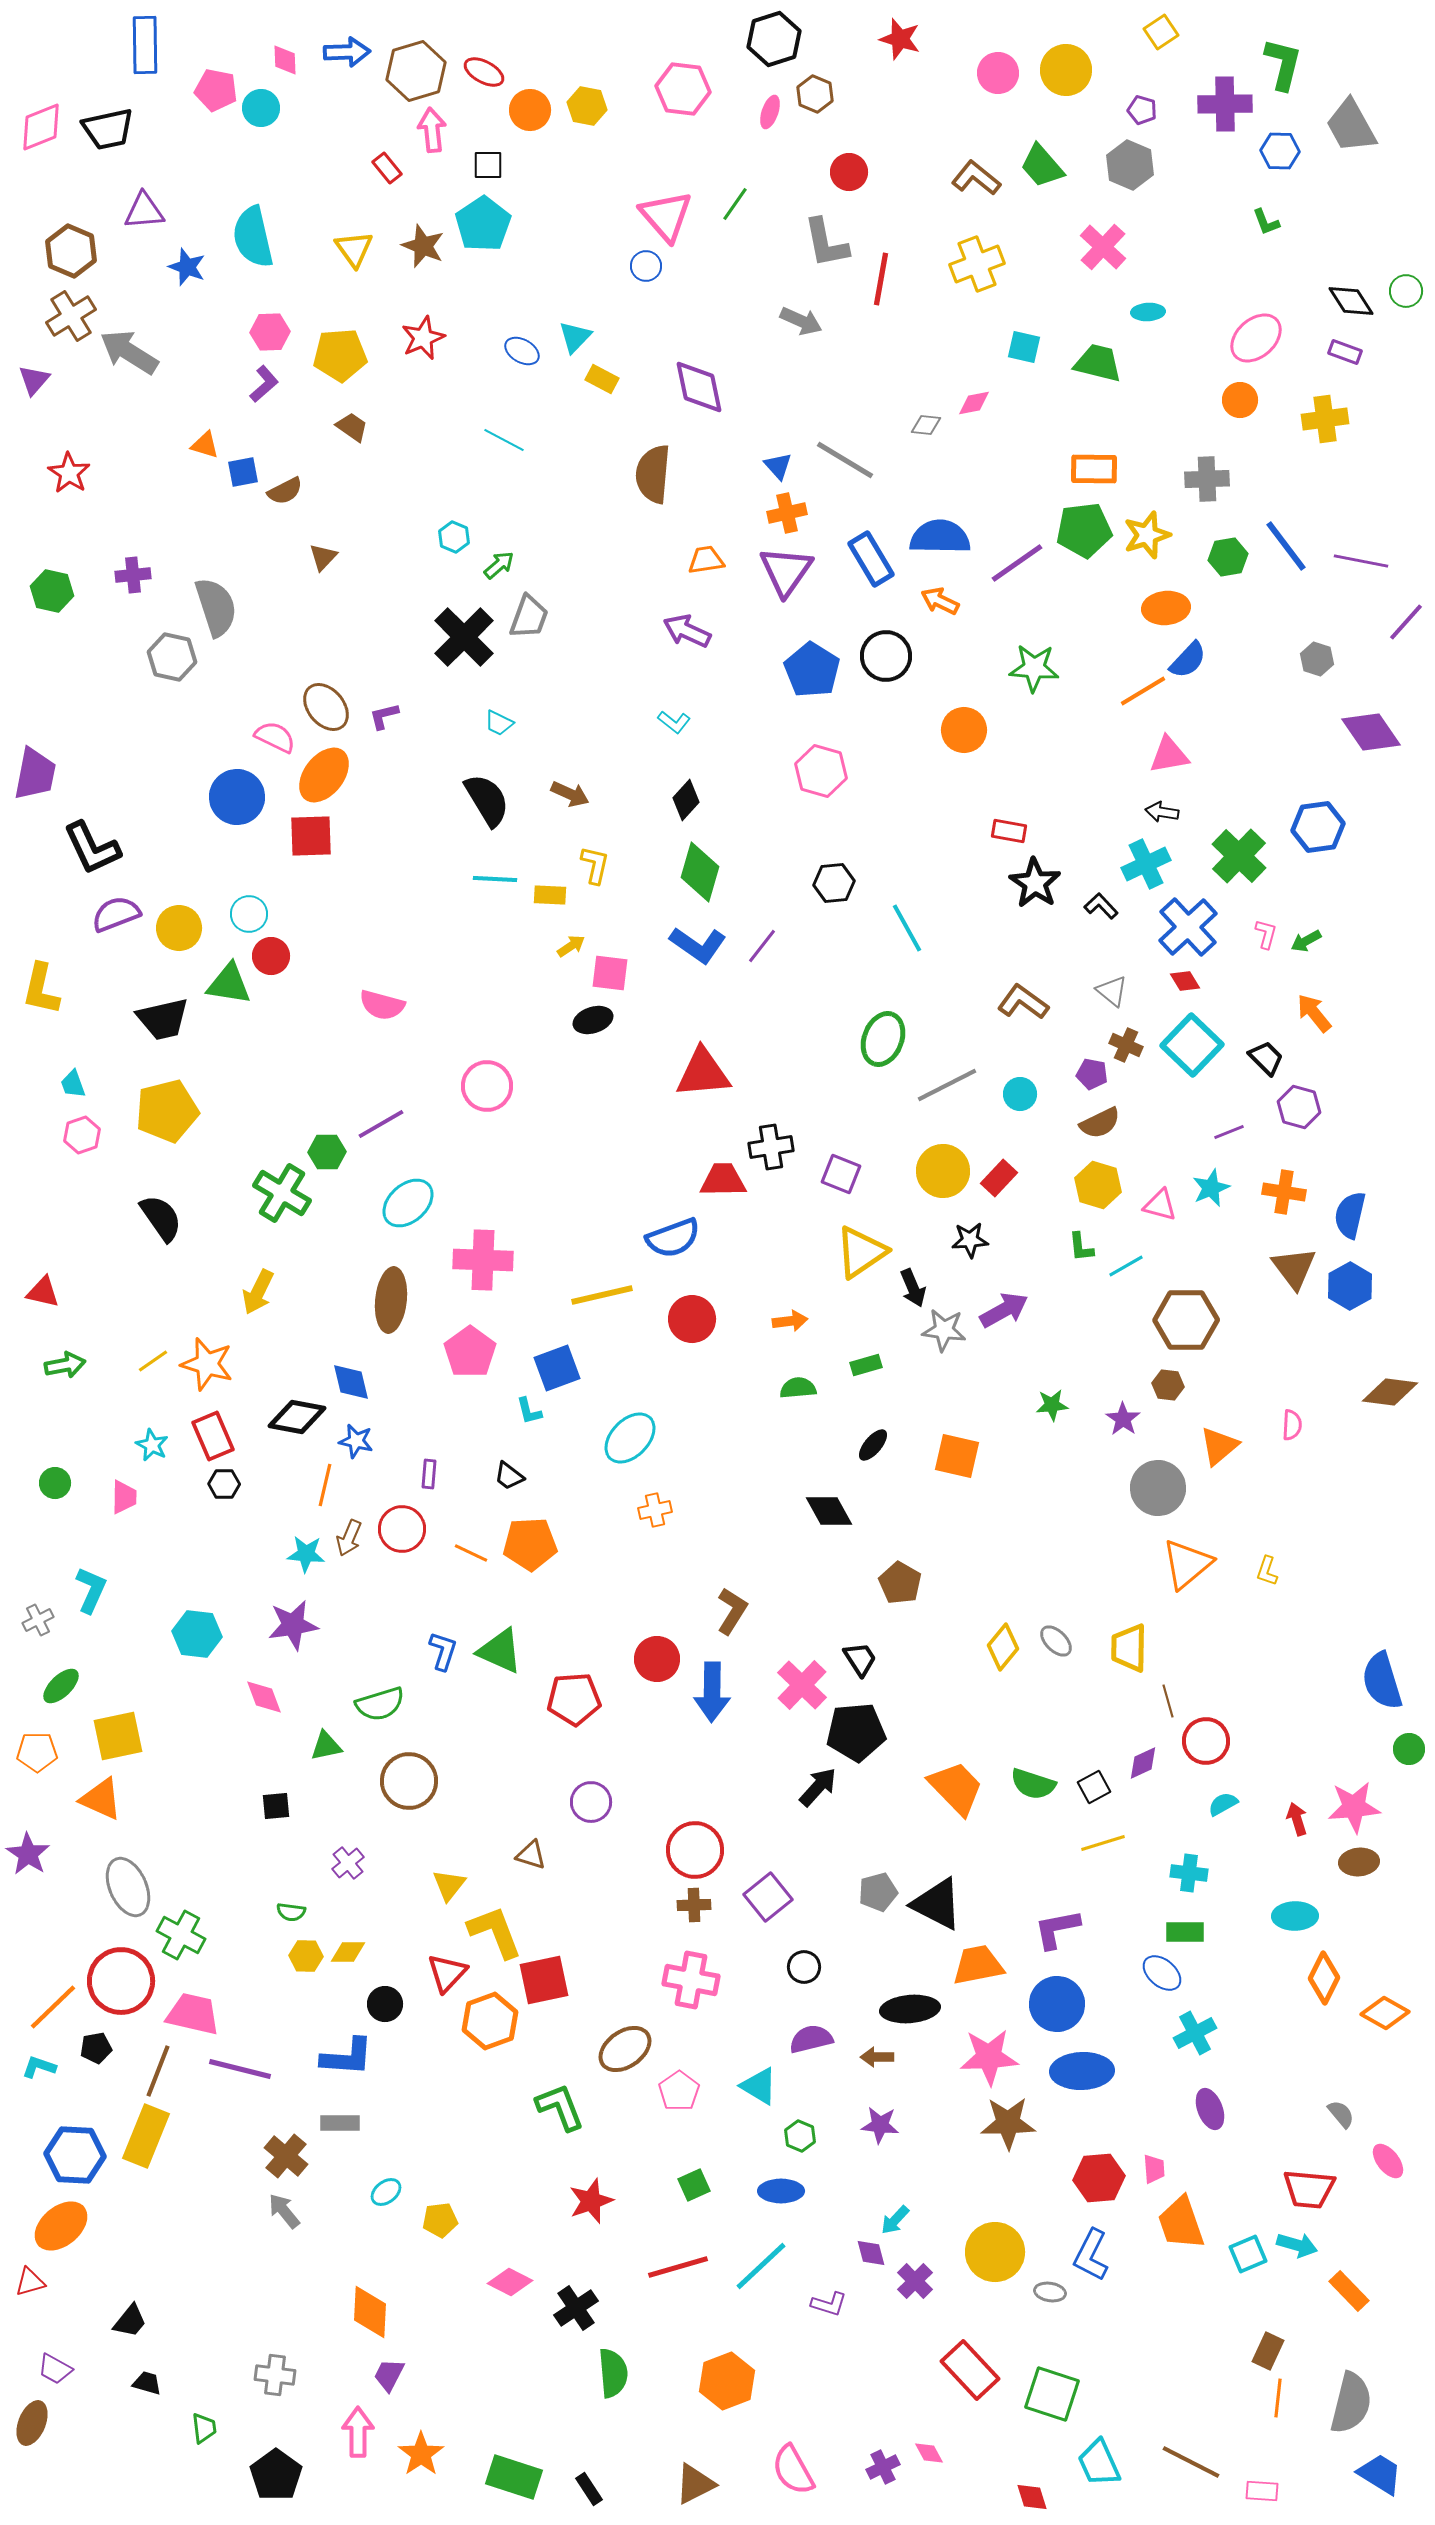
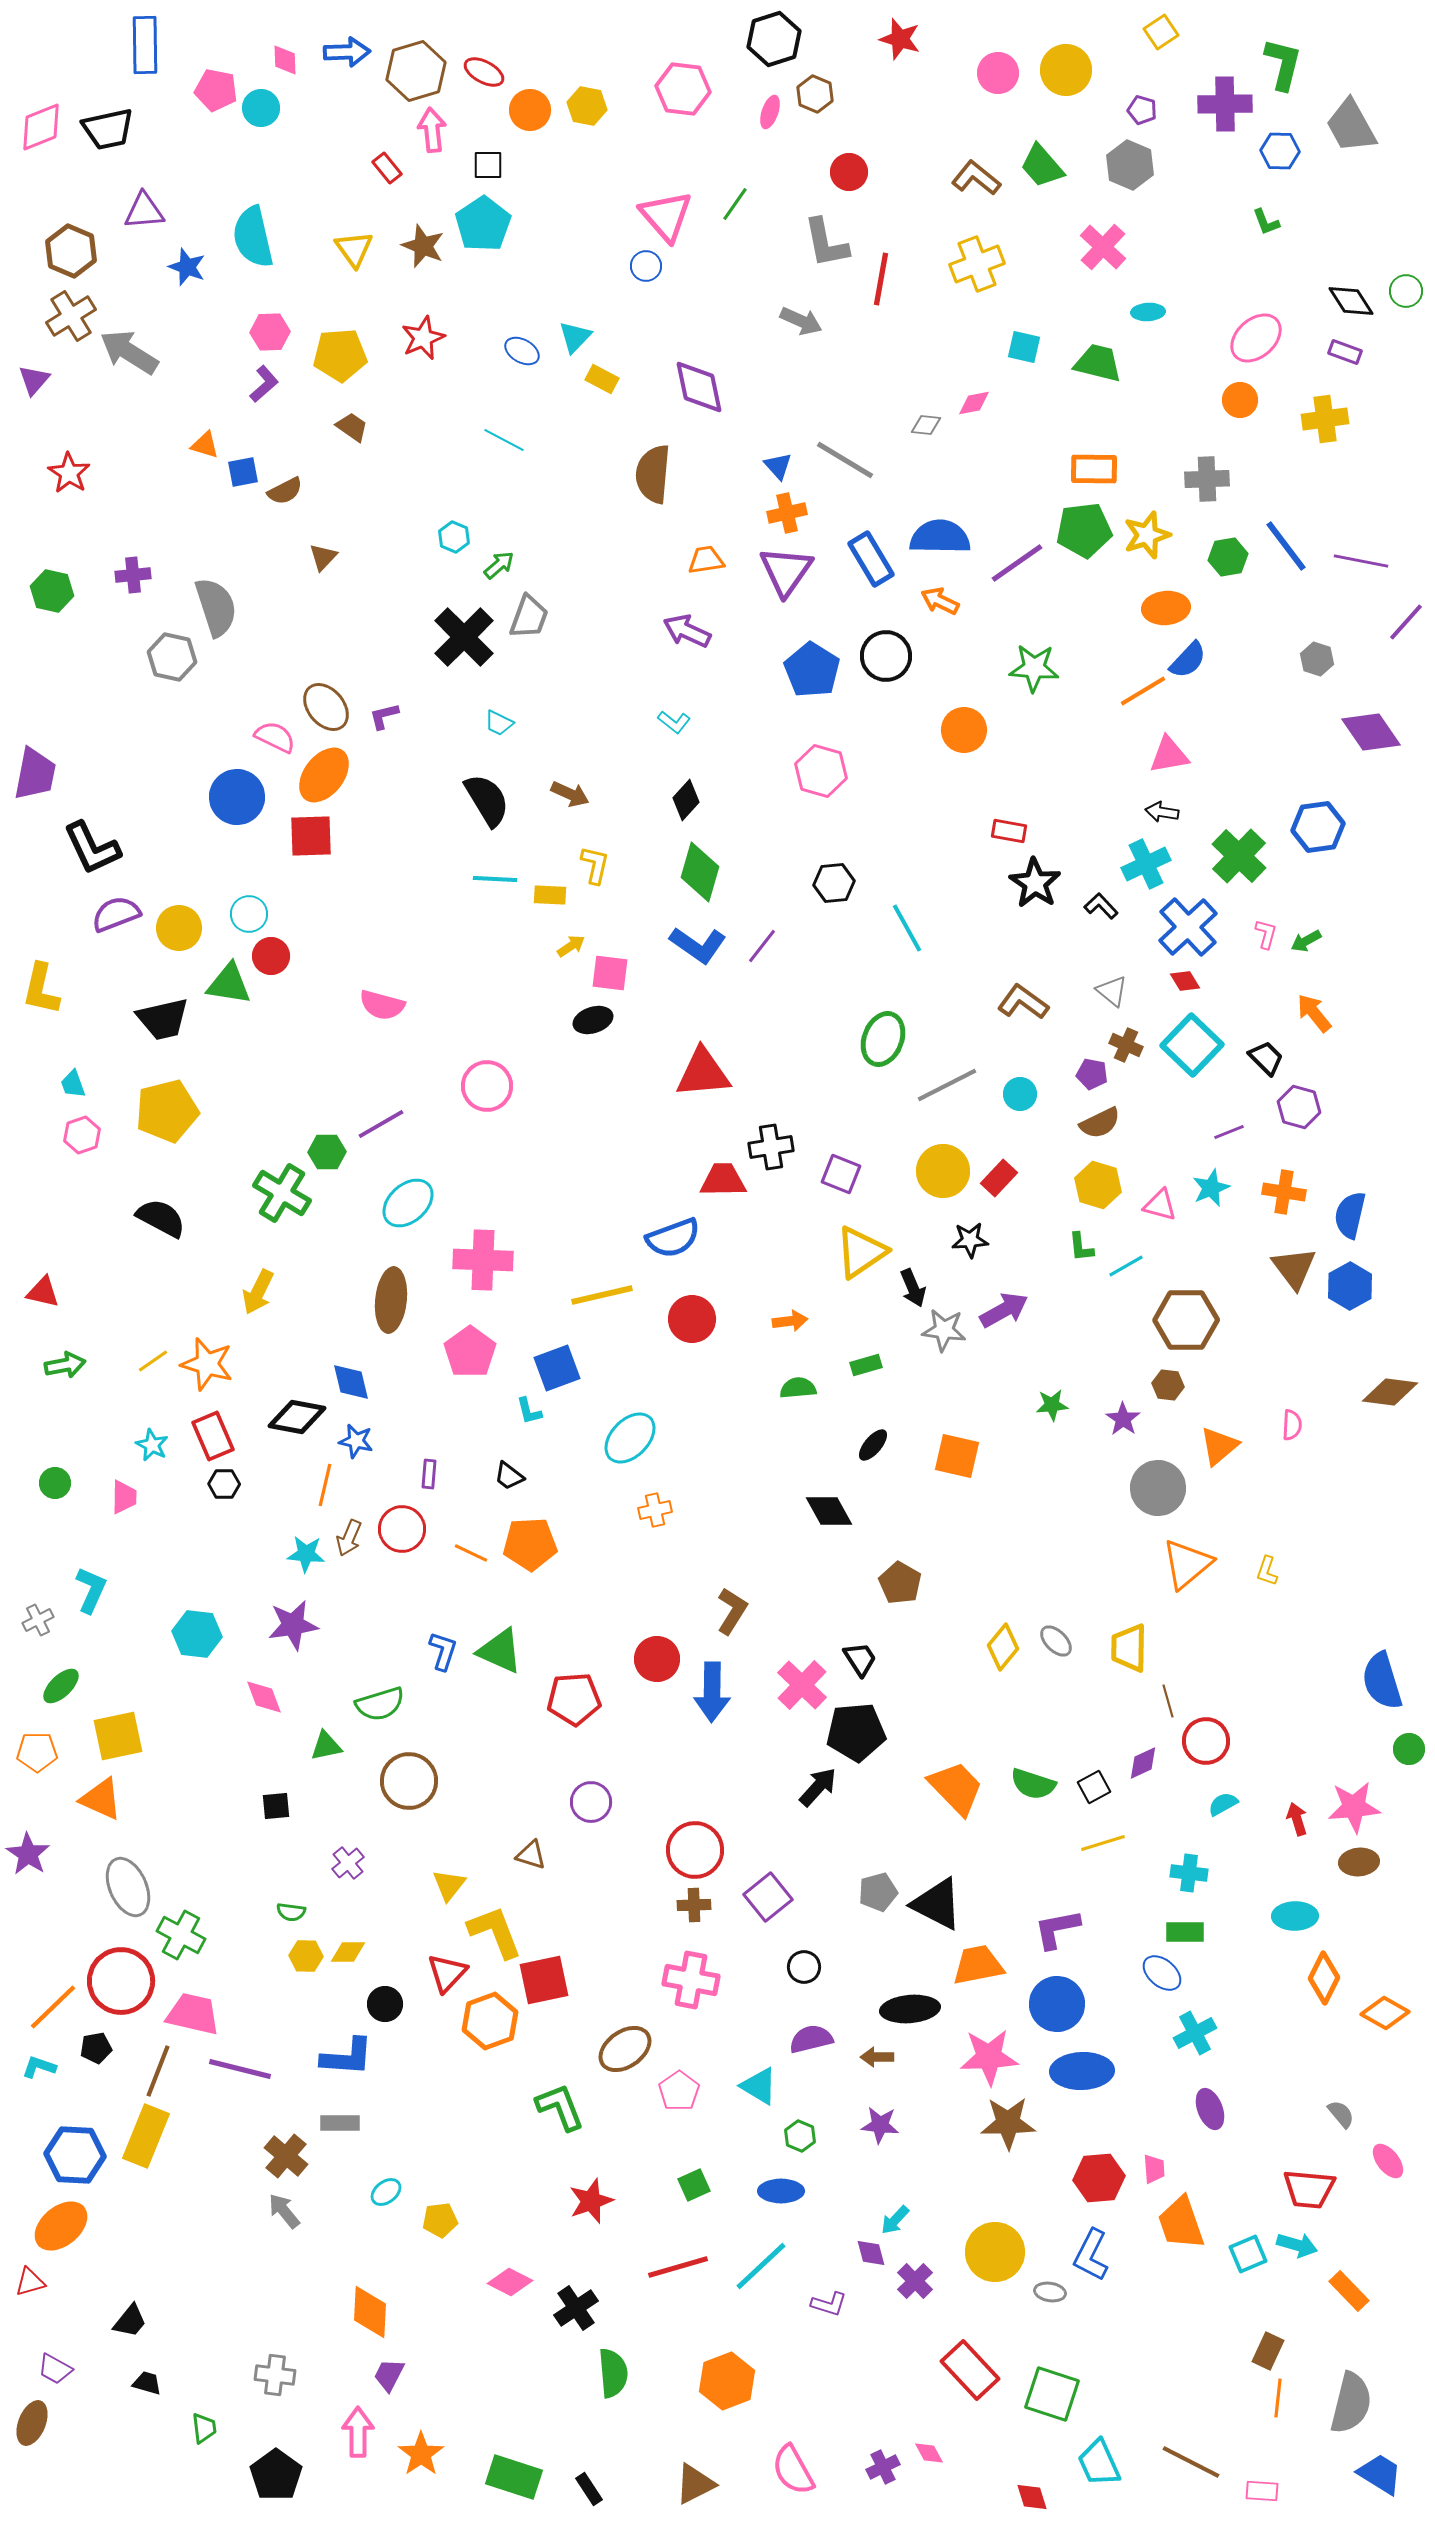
black semicircle at (161, 1218): rotated 27 degrees counterclockwise
